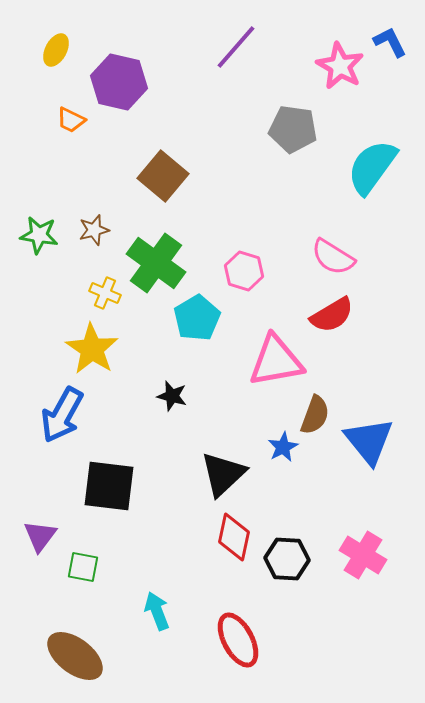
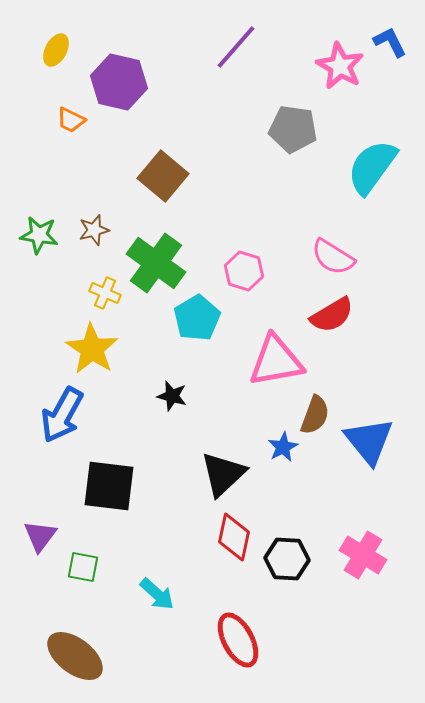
cyan arrow: moved 17 px up; rotated 153 degrees clockwise
